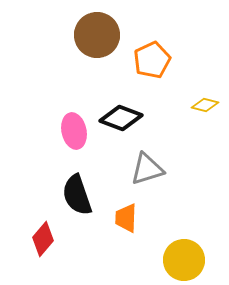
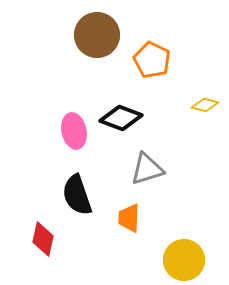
orange pentagon: rotated 21 degrees counterclockwise
orange trapezoid: moved 3 px right
red diamond: rotated 28 degrees counterclockwise
